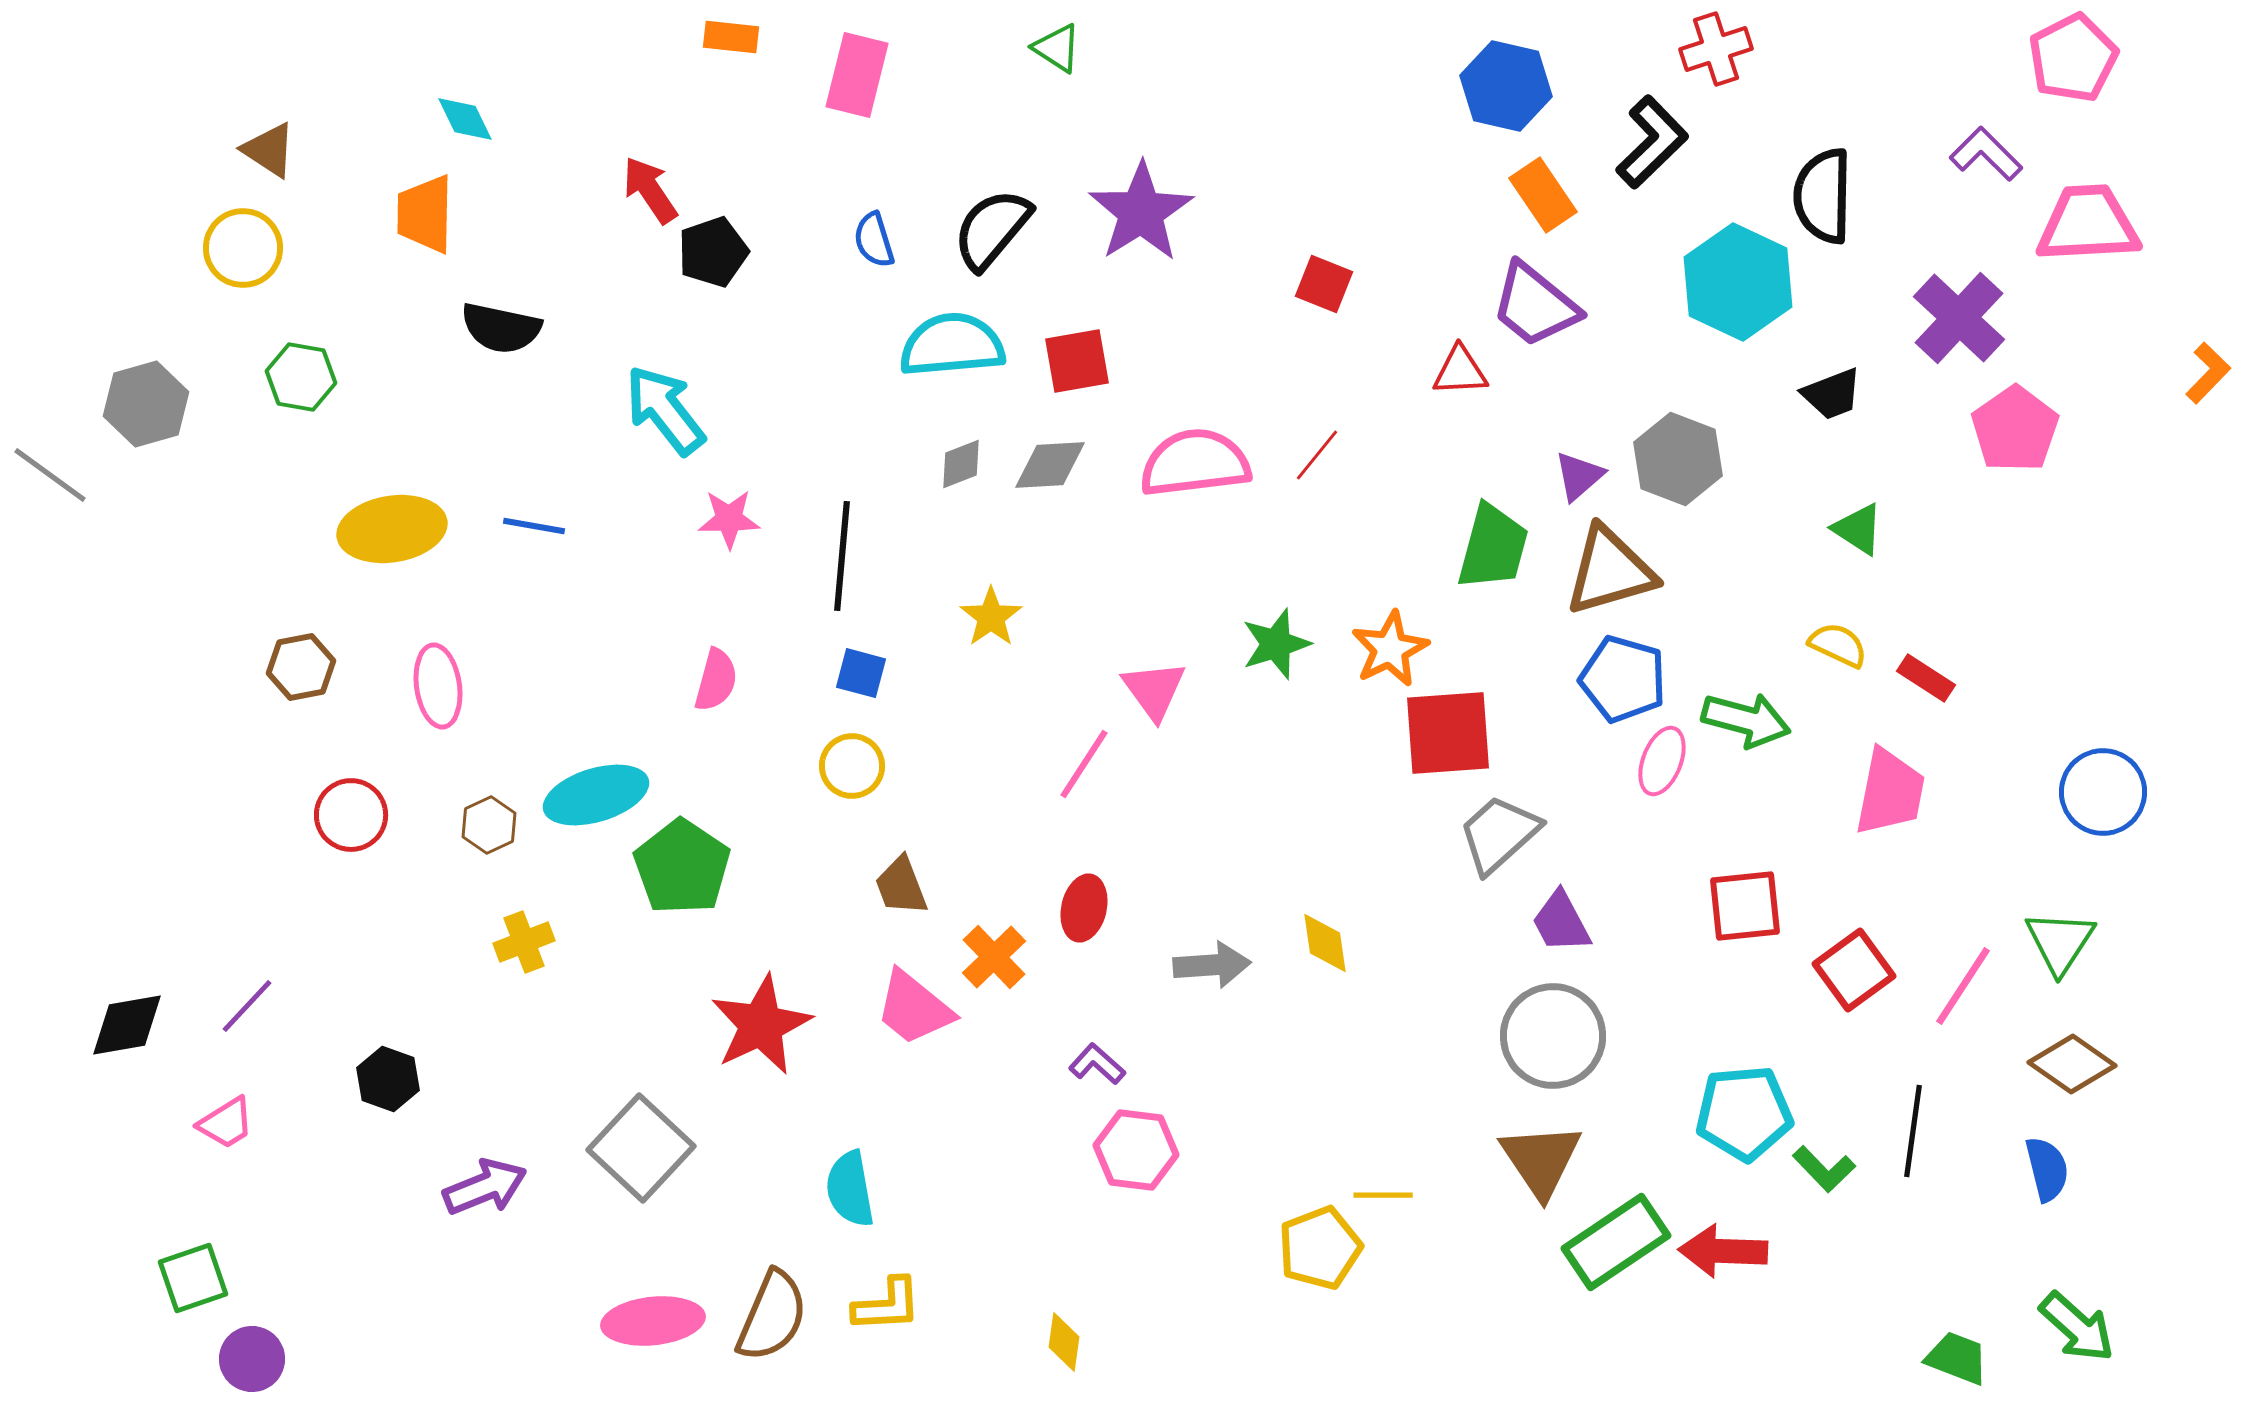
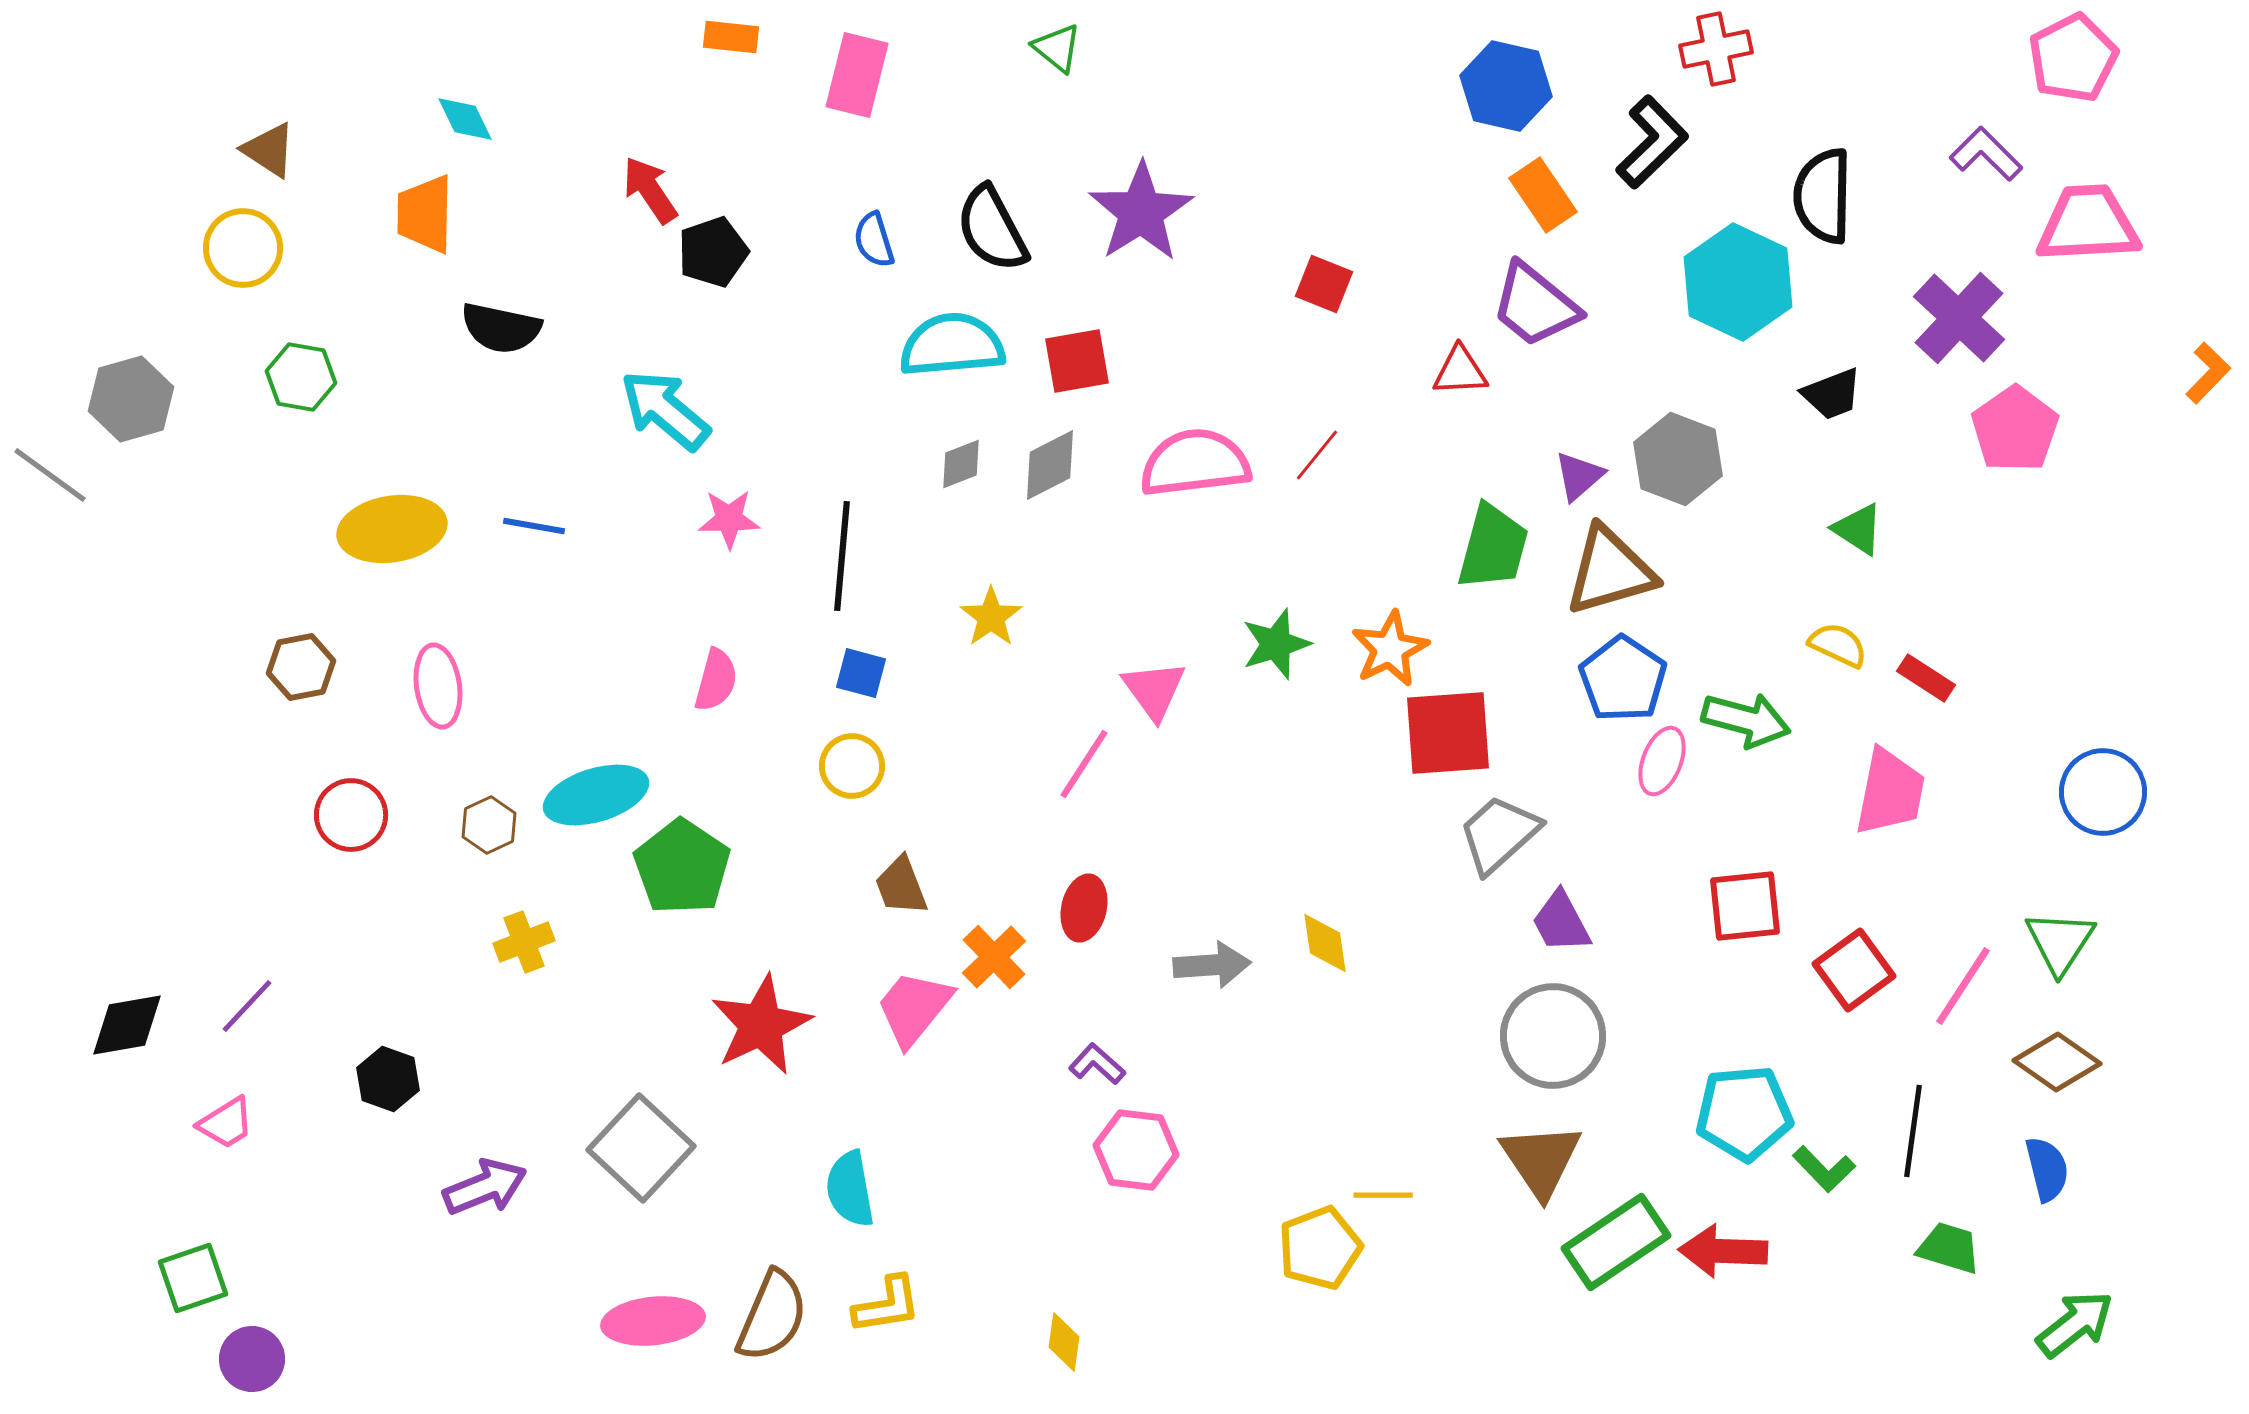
green triangle at (1057, 48): rotated 6 degrees clockwise
red cross at (1716, 49): rotated 6 degrees clockwise
black semicircle at (992, 229): rotated 68 degrees counterclockwise
gray hexagon at (146, 404): moved 15 px left, 5 px up
cyan arrow at (665, 410): rotated 12 degrees counterclockwise
gray diamond at (1050, 465): rotated 24 degrees counterclockwise
blue pentagon at (1623, 679): rotated 18 degrees clockwise
pink trapezoid at (914, 1008): rotated 90 degrees clockwise
brown diamond at (2072, 1064): moved 15 px left, 2 px up
yellow L-shape at (887, 1305): rotated 6 degrees counterclockwise
green arrow at (2077, 1327): moved 2 px left, 3 px up; rotated 80 degrees counterclockwise
green trapezoid at (1957, 1358): moved 8 px left, 110 px up; rotated 4 degrees counterclockwise
